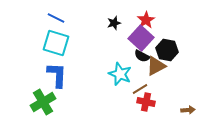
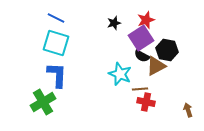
red star: rotated 12 degrees clockwise
purple square: rotated 15 degrees clockwise
brown line: rotated 28 degrees clockwise
brown arrow: rotated 104 degrees counterclockwise
